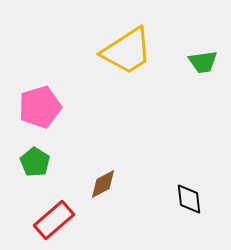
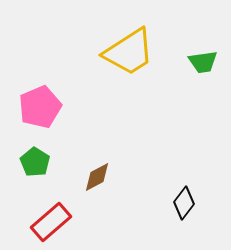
yellow trapezoid: moved 2 px right, 1 px down
pink pentagon: rotated 6 degrees counterclockwise
brown diamond: moved 6 px left, 7 px up
black diamond: moved 5 px left, 4 px down; rotated 44 degrees clockwise
red rectangle: moved 3 px left, 2 px down
